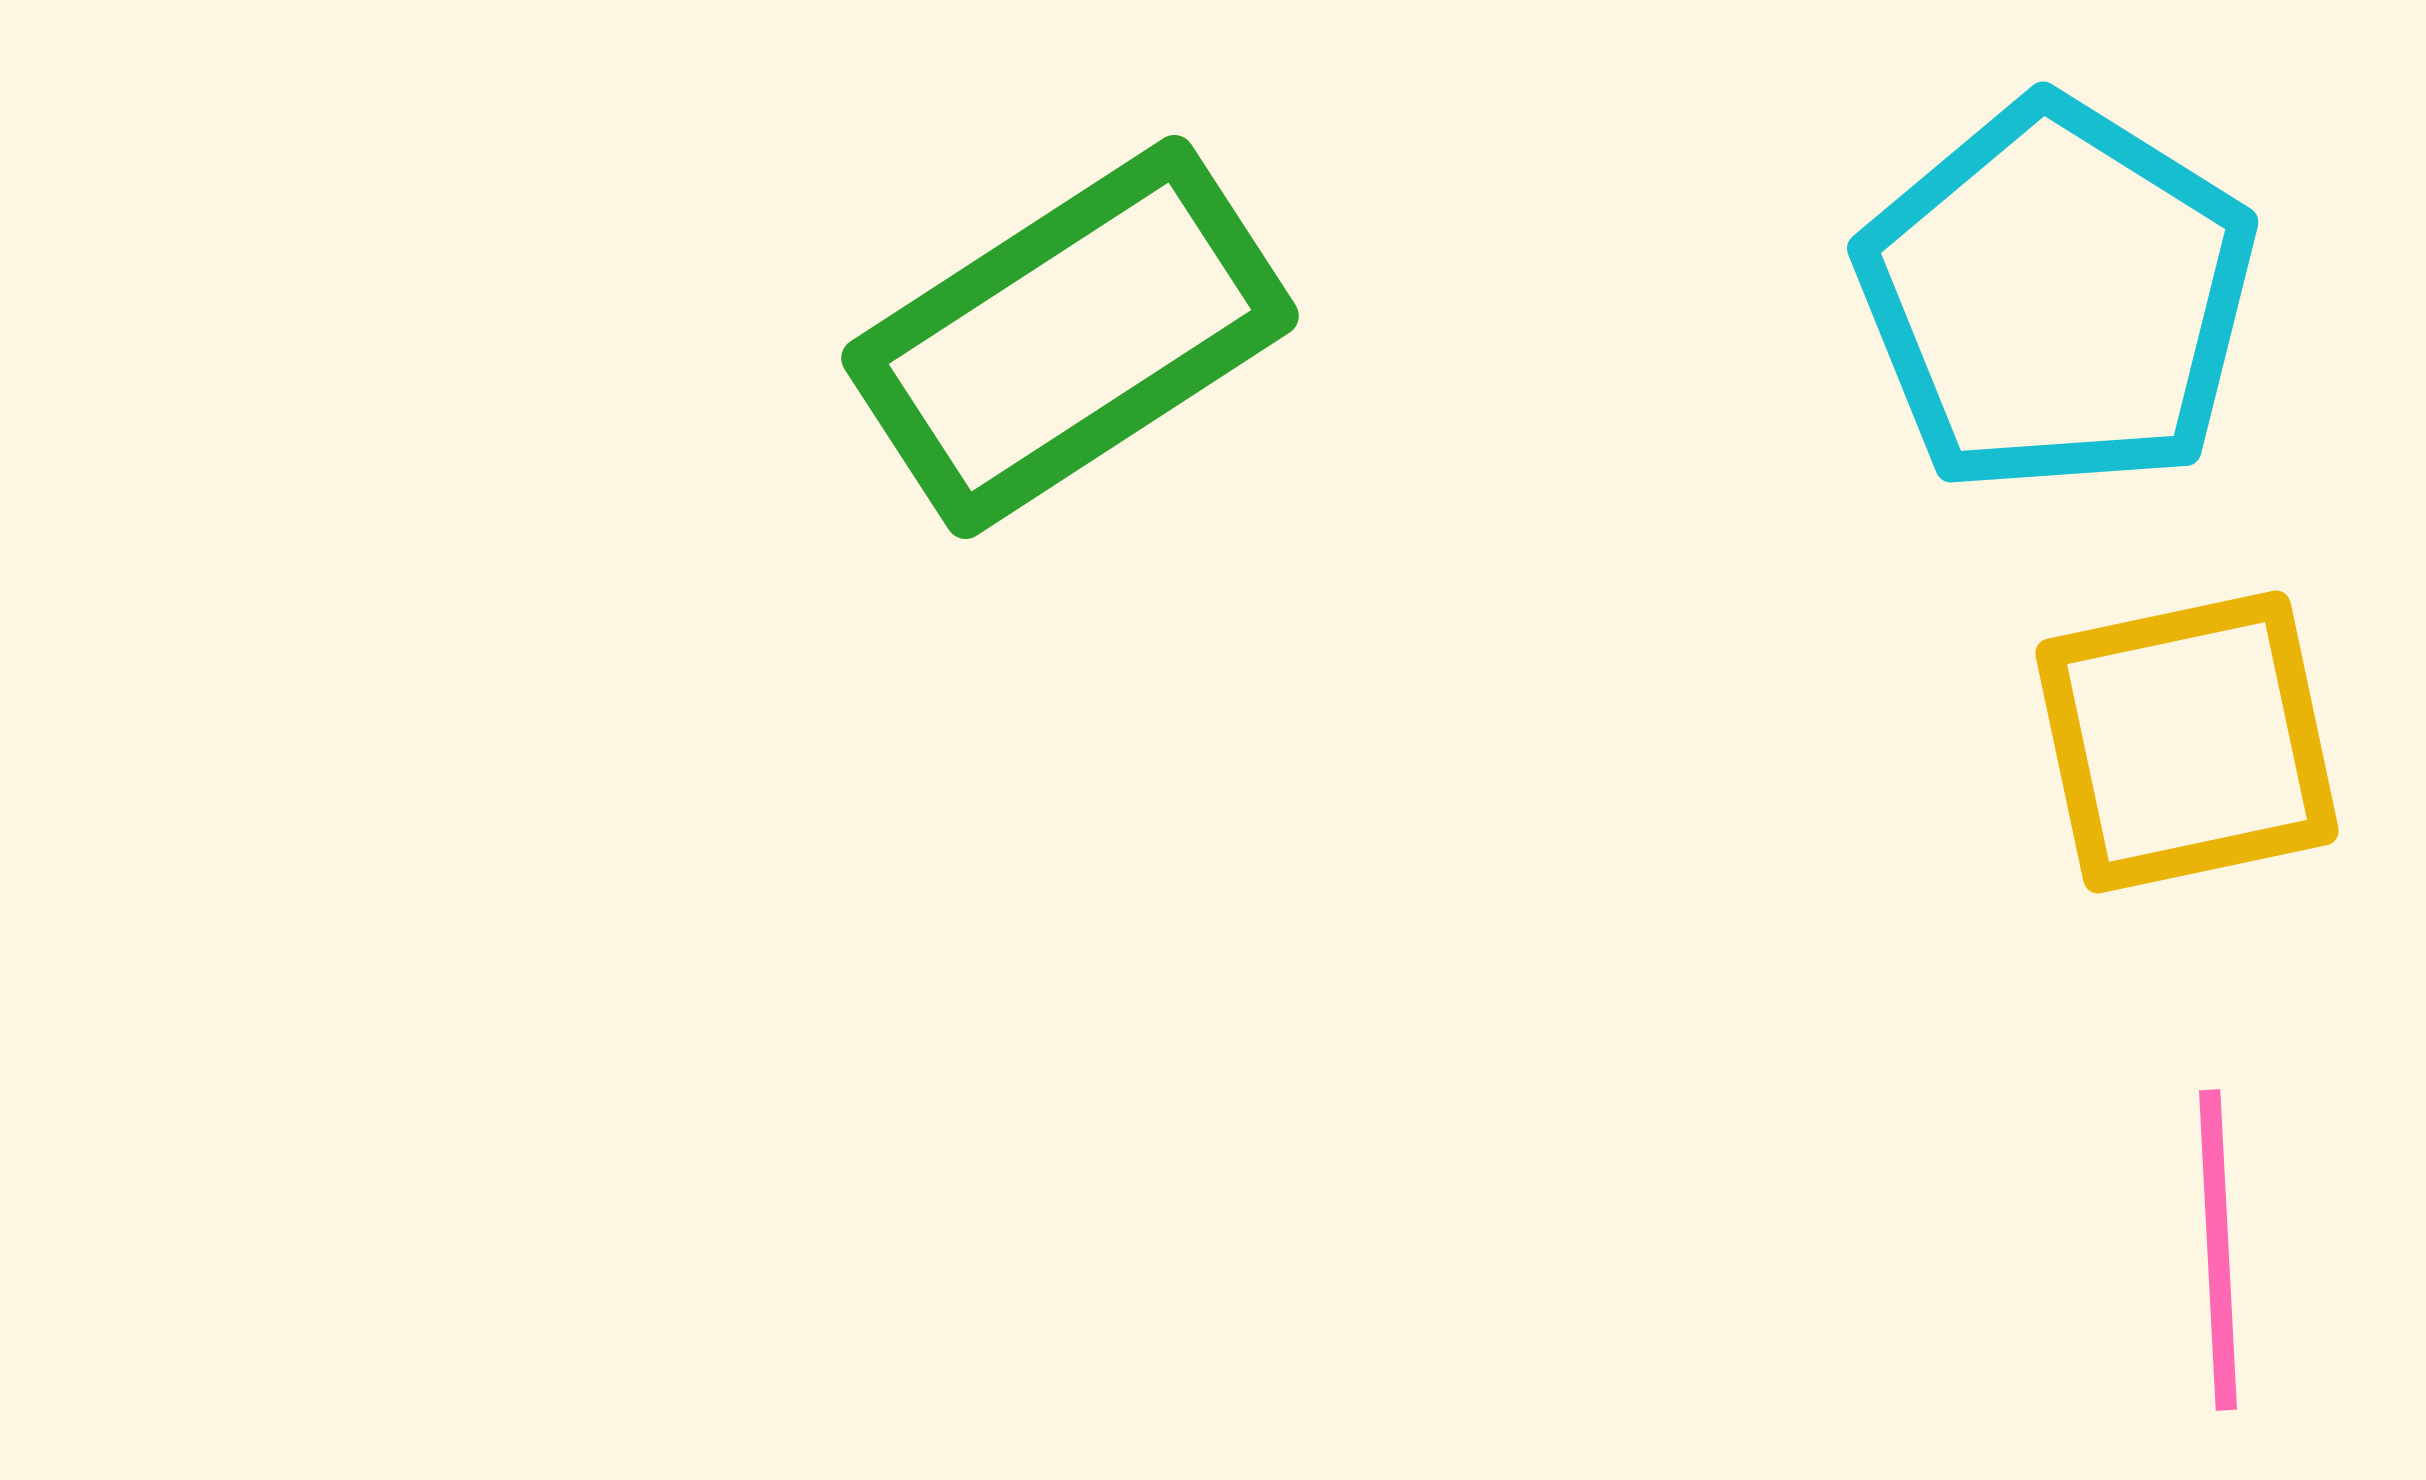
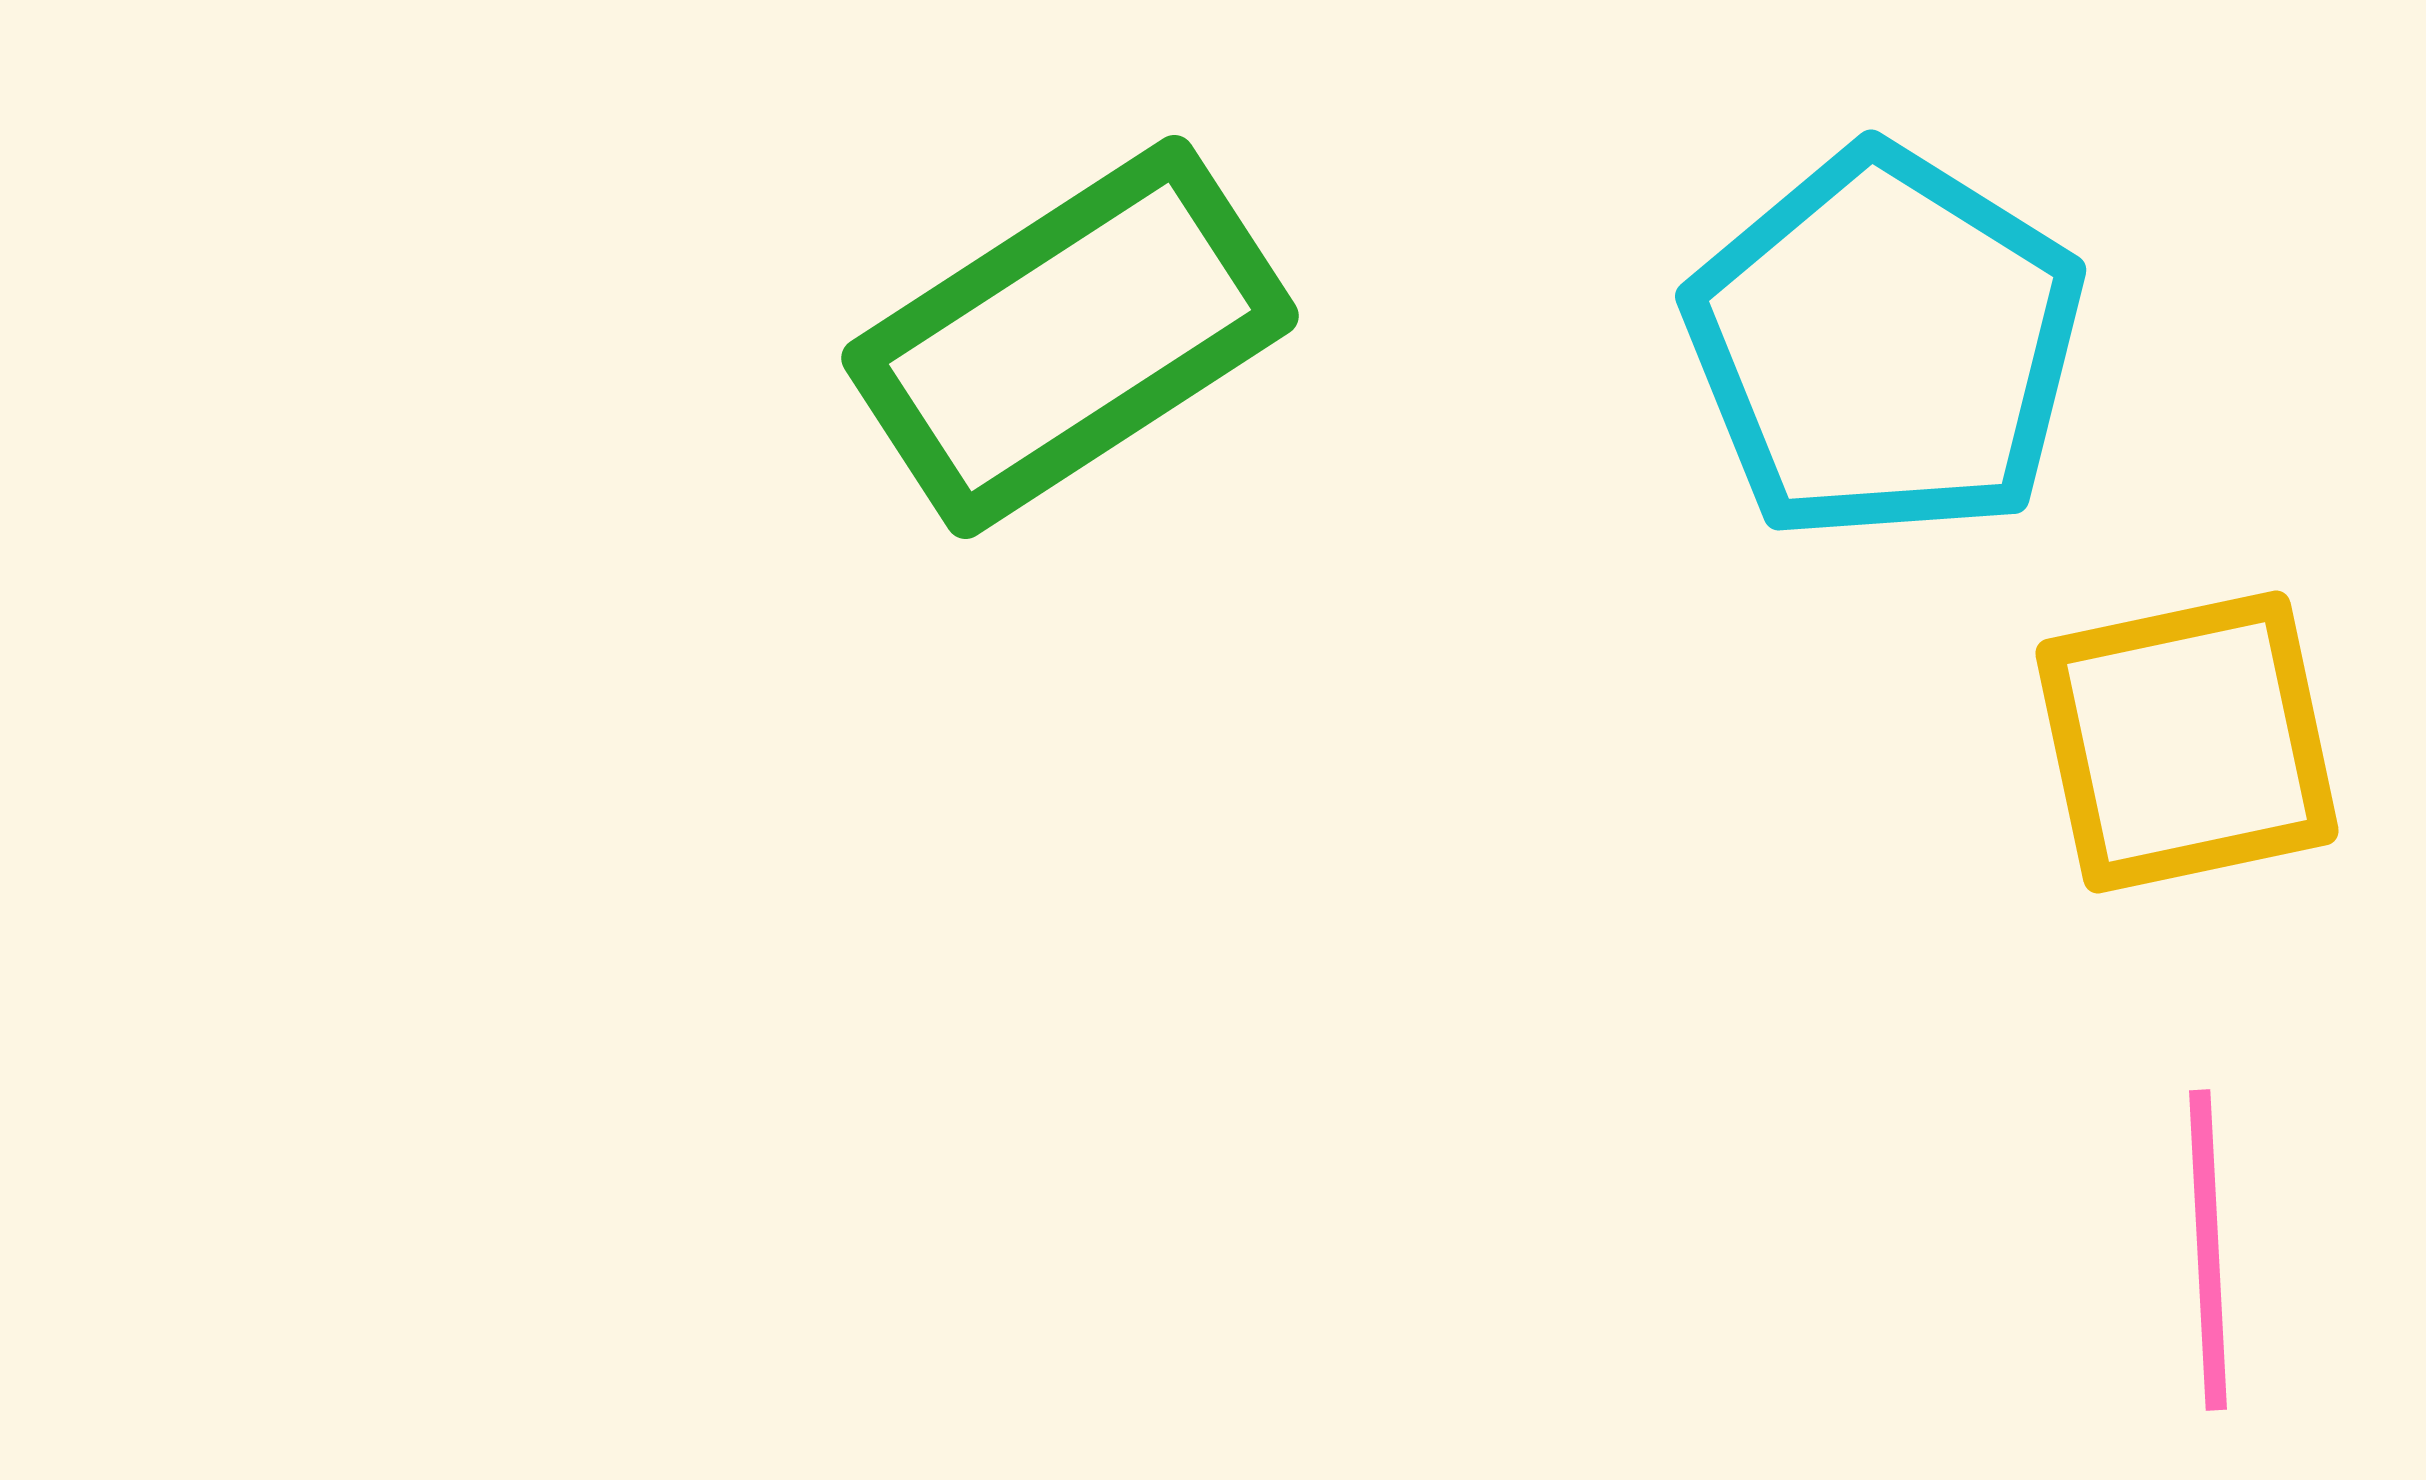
cyan pentagon: moved 172 px left, 48 px down
pink line: moved 10 px left
